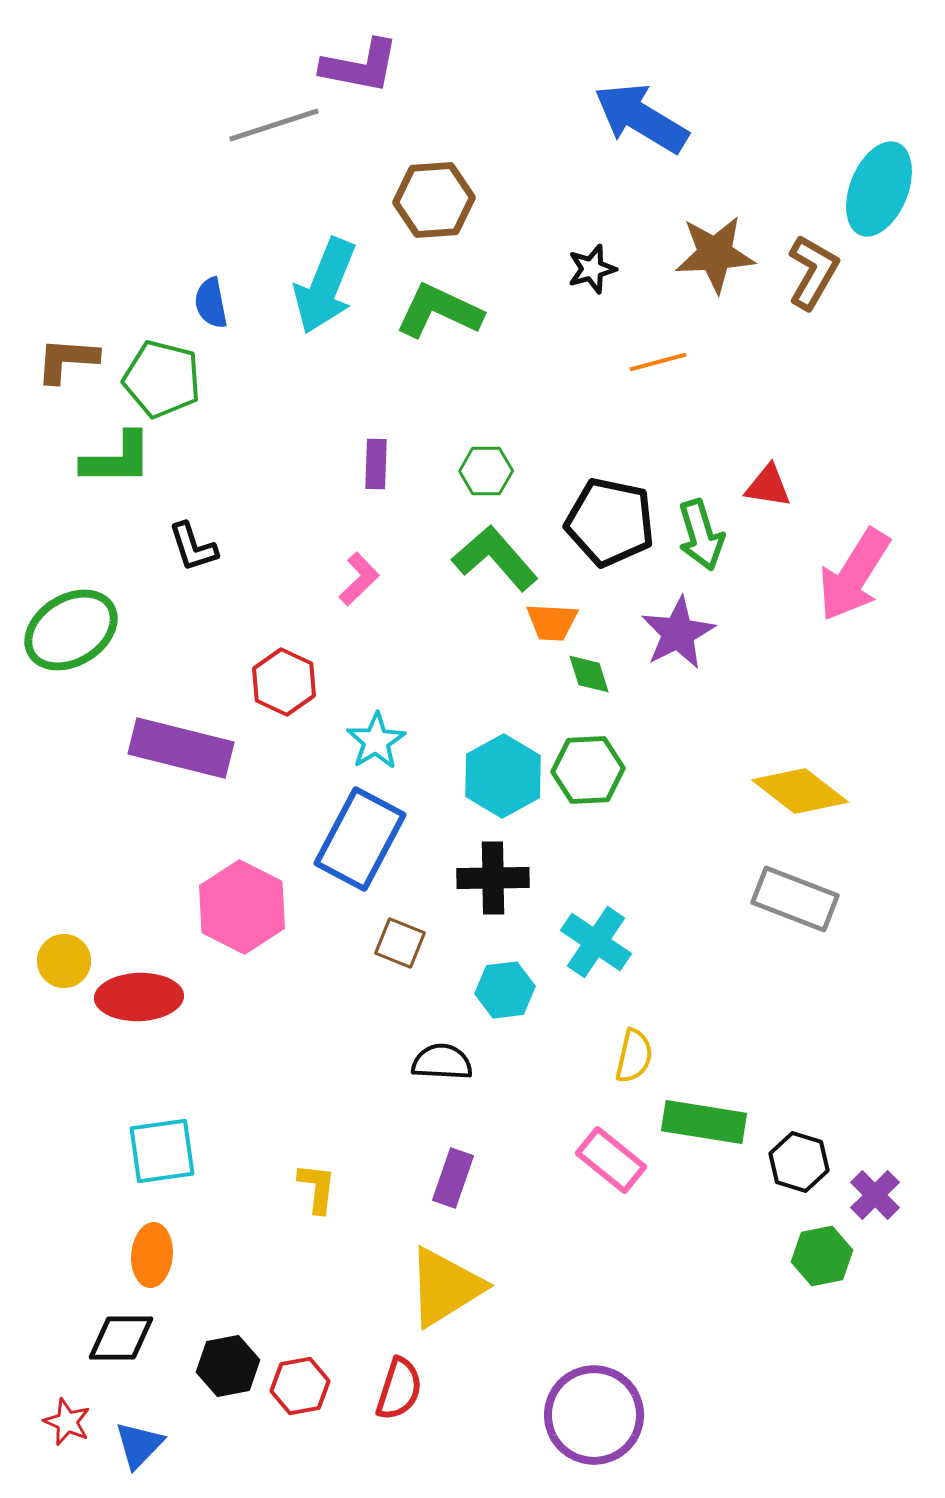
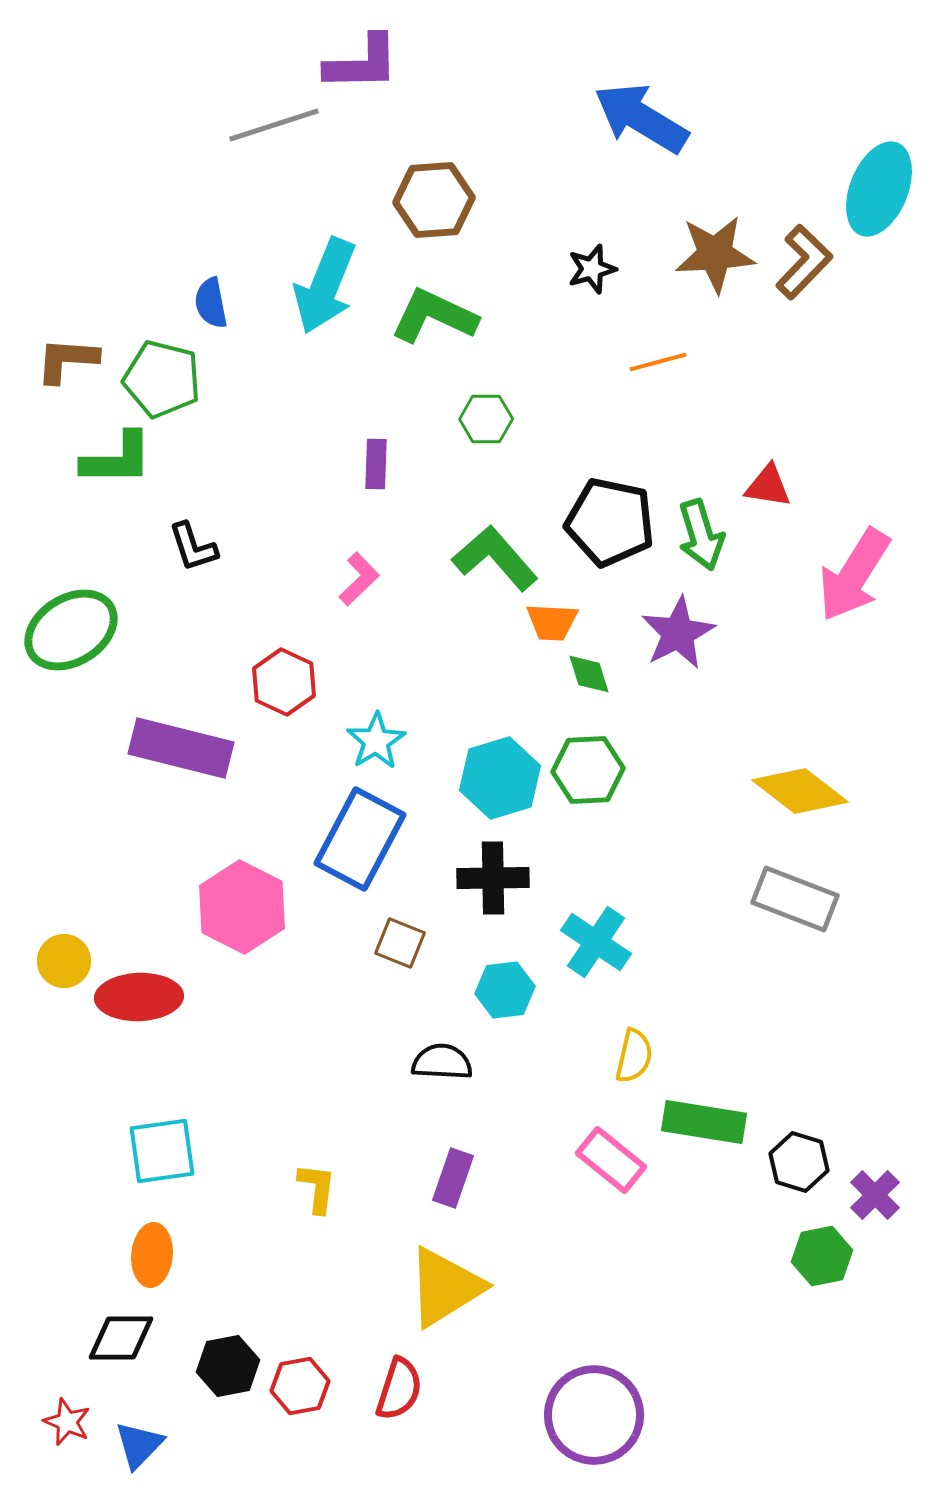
purple L-shape at (360, 66): moved 2 px right, 3 px up; rotated 12 degrees counterclockwise
brown L-shape at (813, 272): moved 9 px left, 10 px up; rotated 14 degrees clockwise
green L-shape at (439, 311): moved 5 px left, 5 px down
green hexagon at (486, 471): moved 52 px up
cyan hexagon at (503, 776): moved 3 px left, 2 px down; rotated 12 degrees clockwise
